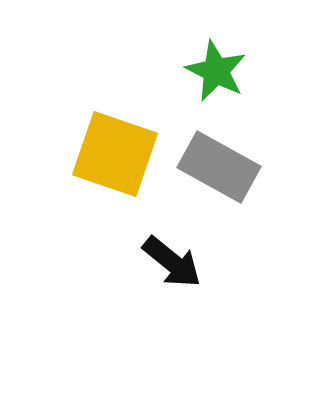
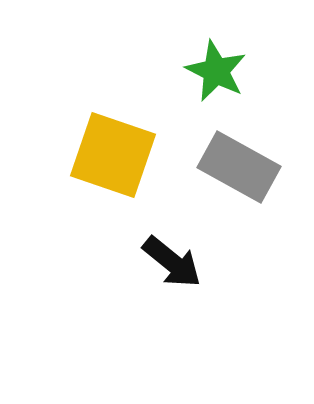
yellow square: moved 2 px left, 1 px down
gray rectangle: moved 20 px right
